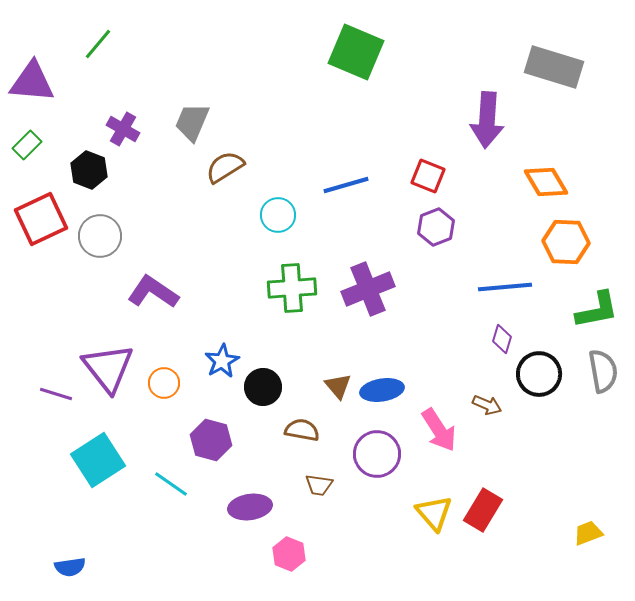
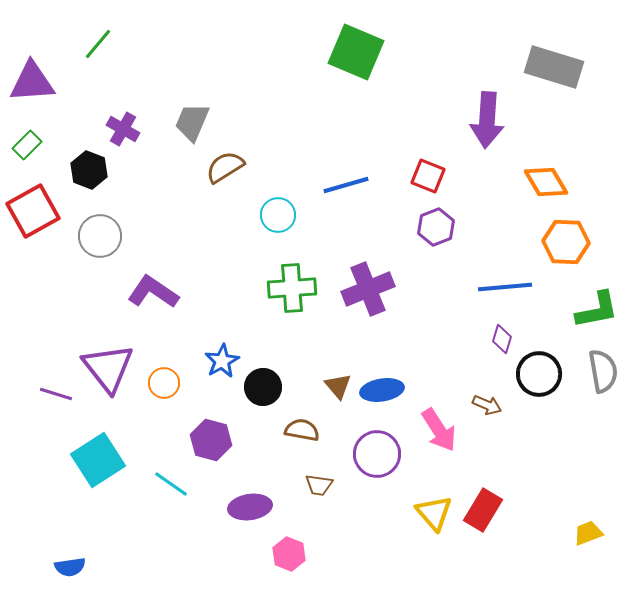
purple triangle at (32, 82): rotated 9 degrees counterclockwise
red square at (41, 219): moved 8 px left, 8 px up; rotated 4 degrees counterclockwise
